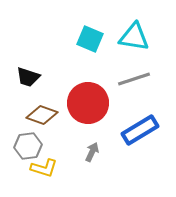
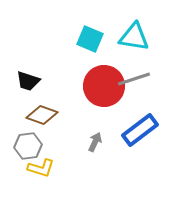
black trapezoid: moved 4 px down
red circle: moved 16 px right, 17 px up
blue rectangle: rotated 6 degrees counterclockwise
gray arrow: moved 3 px right, 10 px up
yellow L-shape: moved 3 px left
